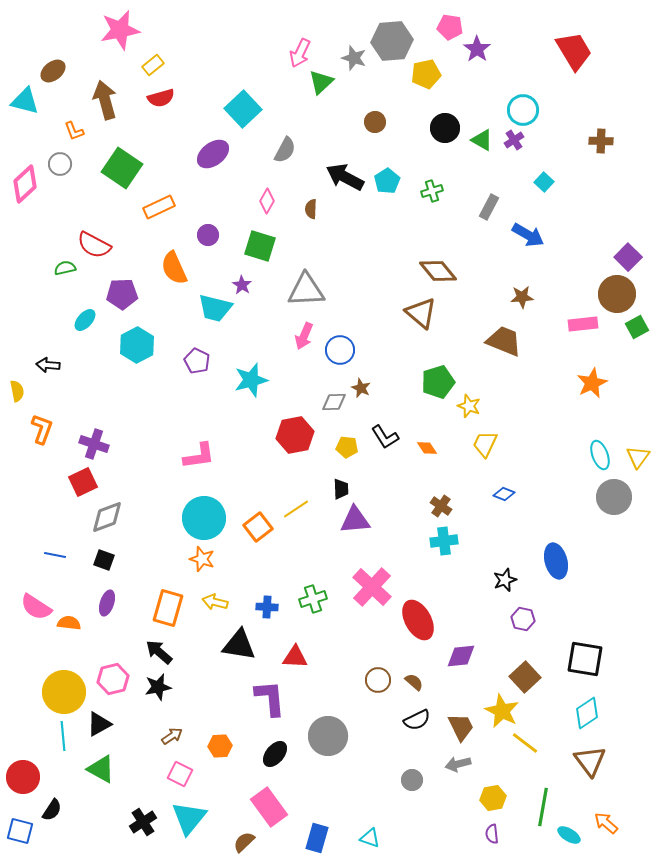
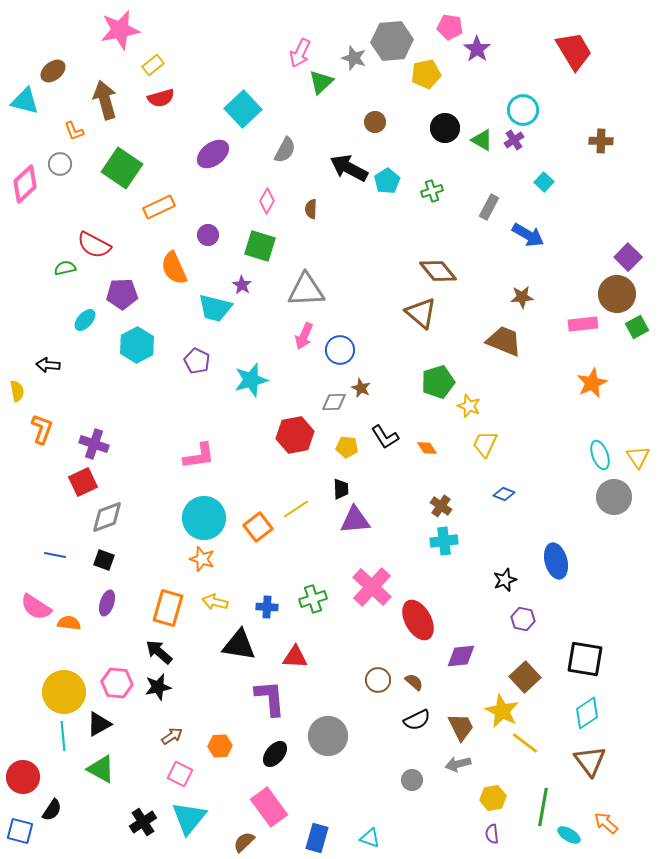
black arrow at (345, 177): moved 4 px right, 9 px up
yellow triangle at (638, 457): rotated 10 degrees counterclockwise
pink hexagon at (113, 679): moved 4 px right, 4 px down; rotated 20 degrees clockwise
